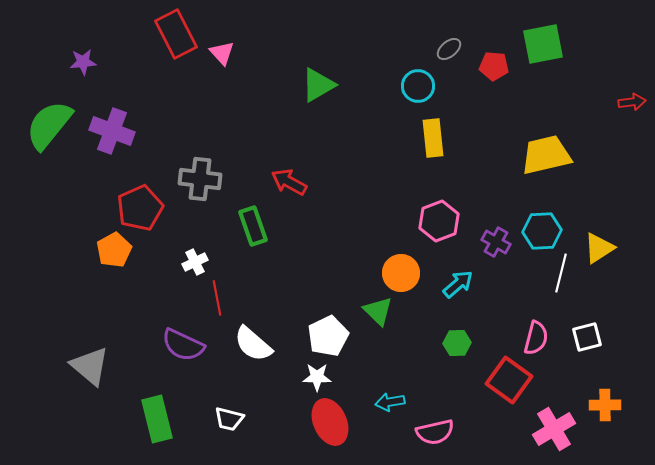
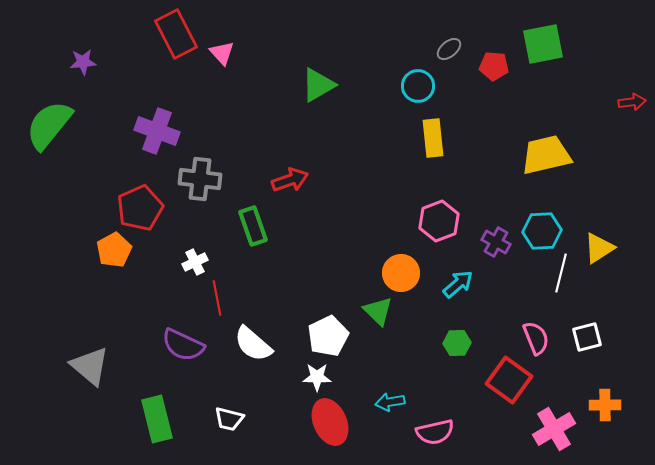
purple cross at (112, 131): moved 45 px right
red arrow at (289, 182): moved 1 px right, 2 px up; rotated 132 degrees clockwise
pink semicircle at (536, 338): rotated 36 degrees counterclockwise
